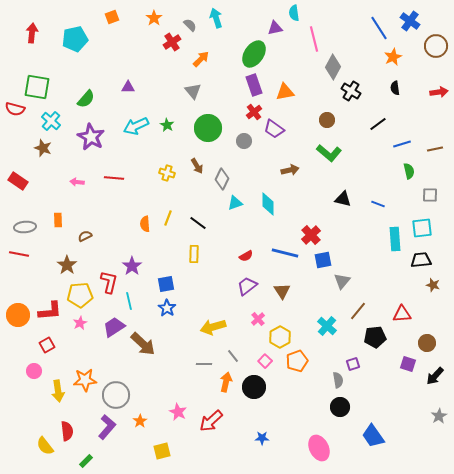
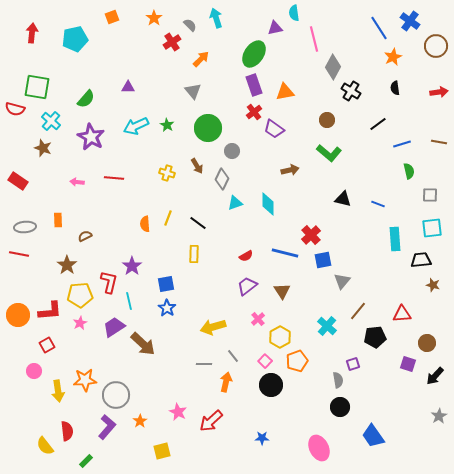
gray circle at (244, 141): moved 12 px left, 10 px down
brown line at (435, 149): moved 4 px right, 7 px up; rotated 21 degrees clockwise
cyan square at (422, 228): moved 10 px right
black circle at (254, 387): moved 17 px right, 2 px up
